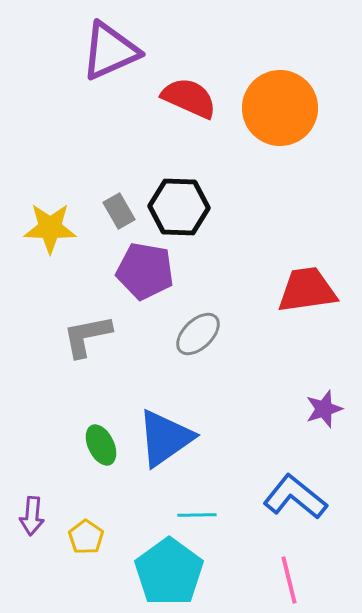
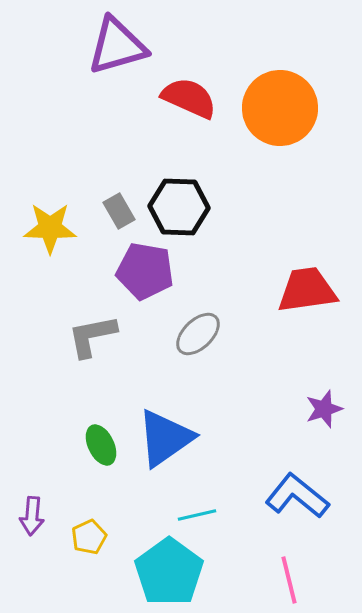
purple triangle: moved 7 px right, 5 px up; rotated 8 degrees clockwise
gray L-shape: moved 5 px right
blue L-shape: moved 2 px right, 1 px up
cyan line: rotated 12 degrees counterclockwise
yellow pentagon: moved 3 px right; rotated 12 degrees clockwise
